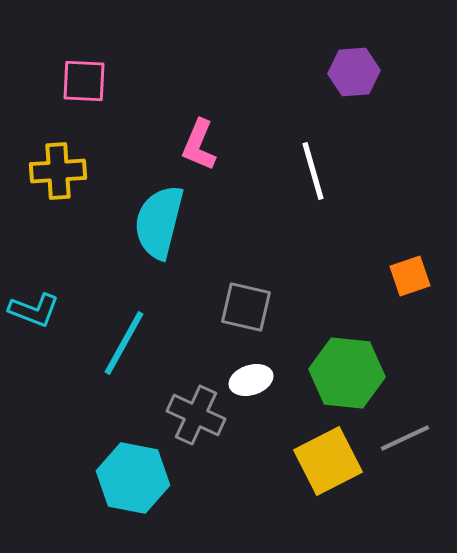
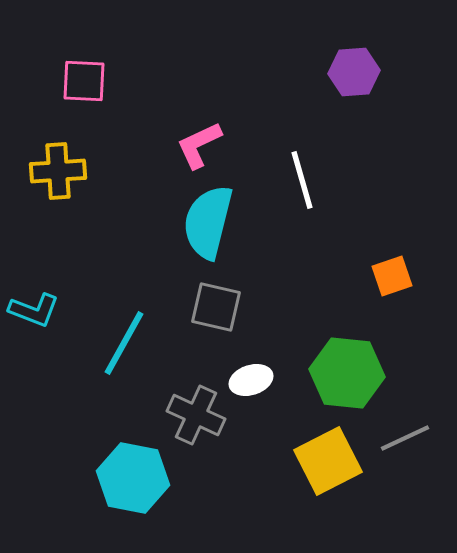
pink L-shape: rotated 42 degrees clockwise
white line: moved 11 px left, 9 px down
cyan semicircle: moved 49 px right
orange square: moved 18 px left
gray square: moved 30 px left
